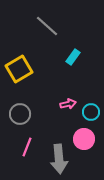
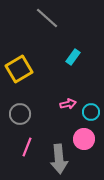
gray line: moved 8 px up
